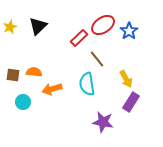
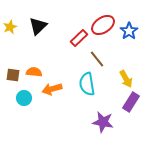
cyan circle: moved 1 px right, 4 px up
